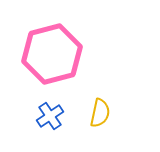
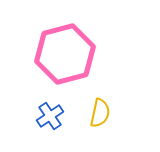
pink hexagon: moved 13 px right
